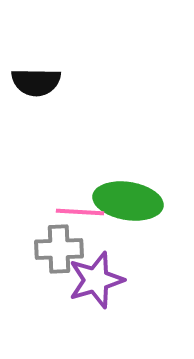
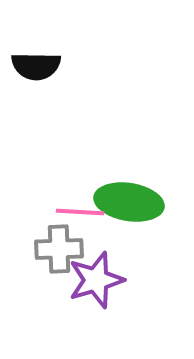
black semicircle: moved 16 px up
green ellipse: moved 1 px right, 1 px down
